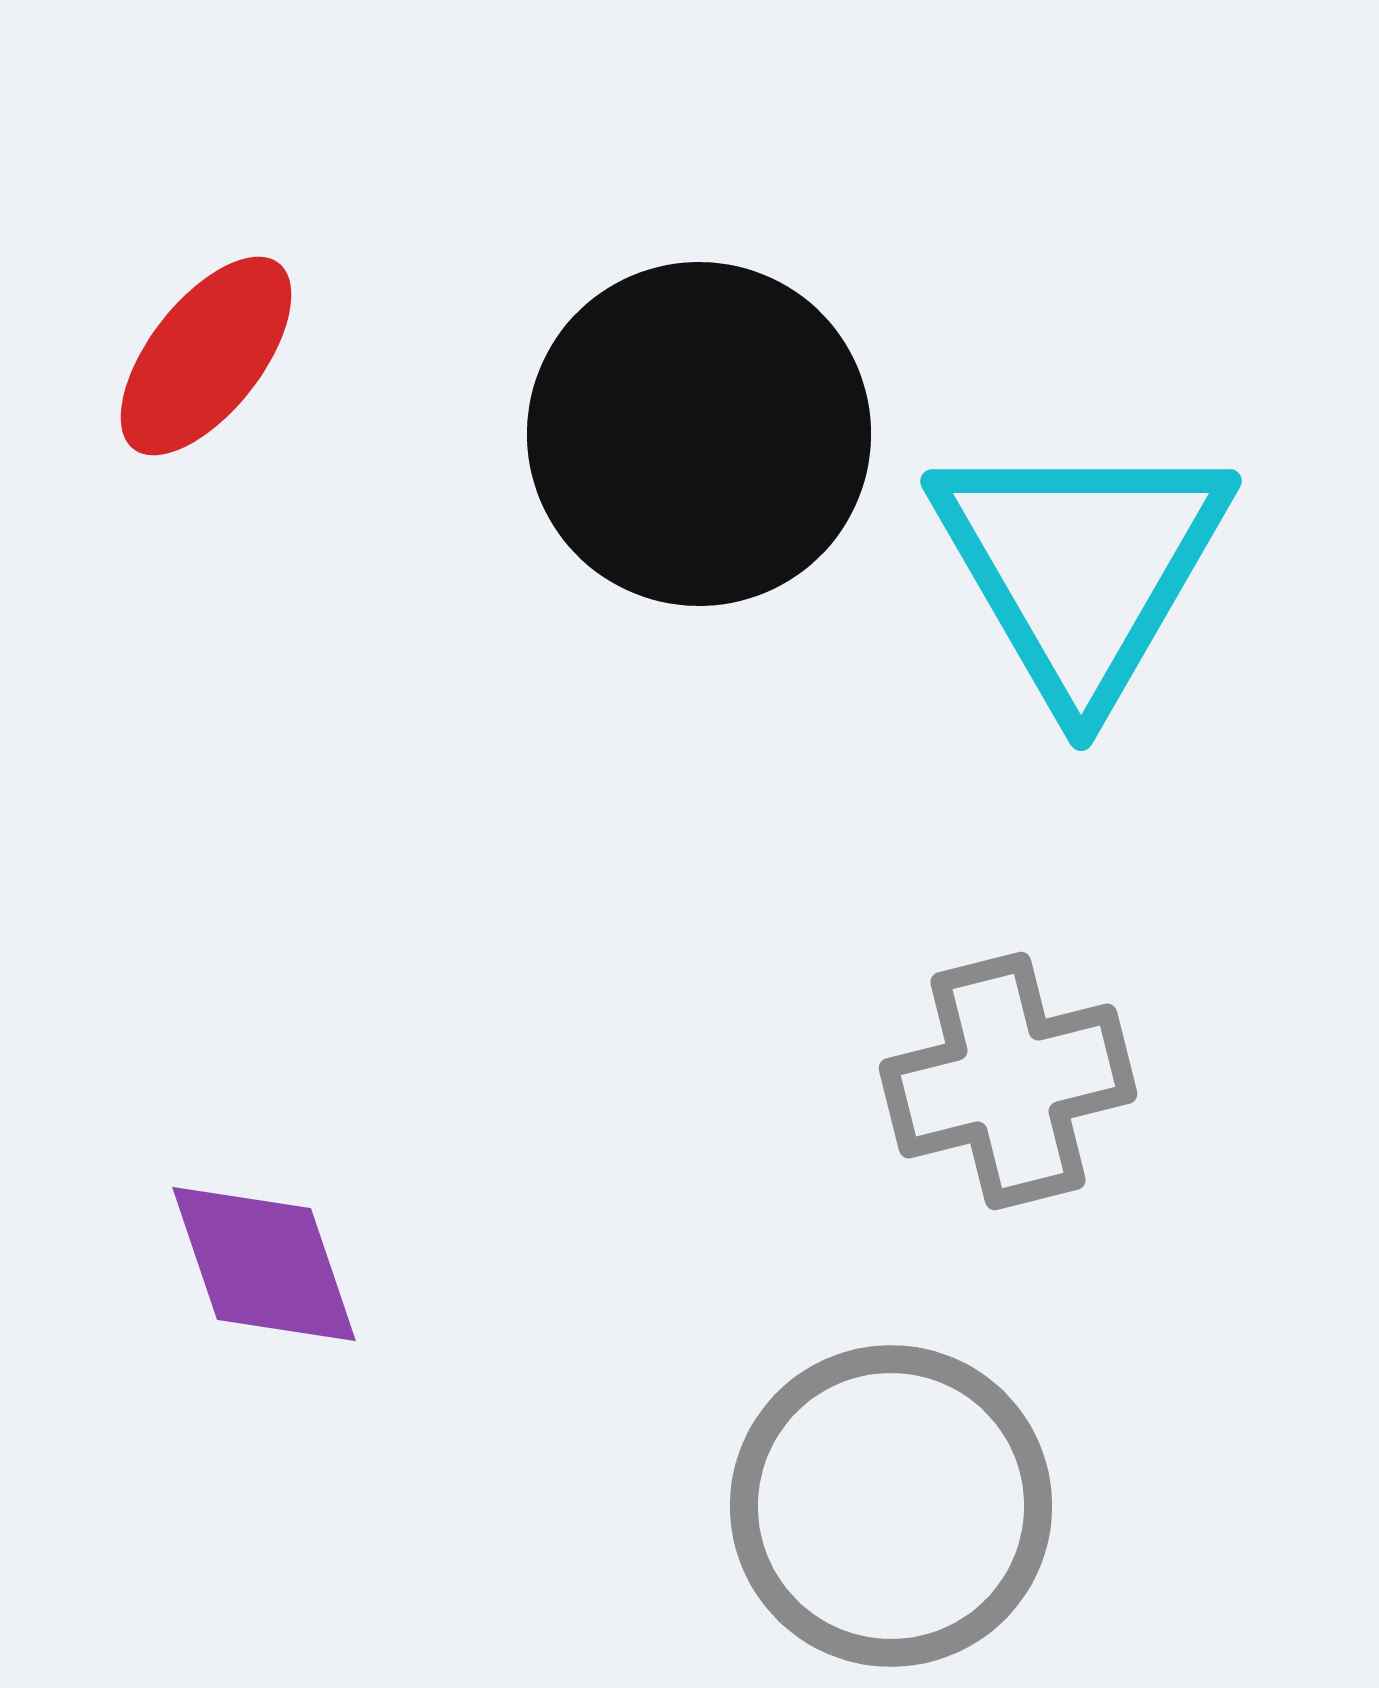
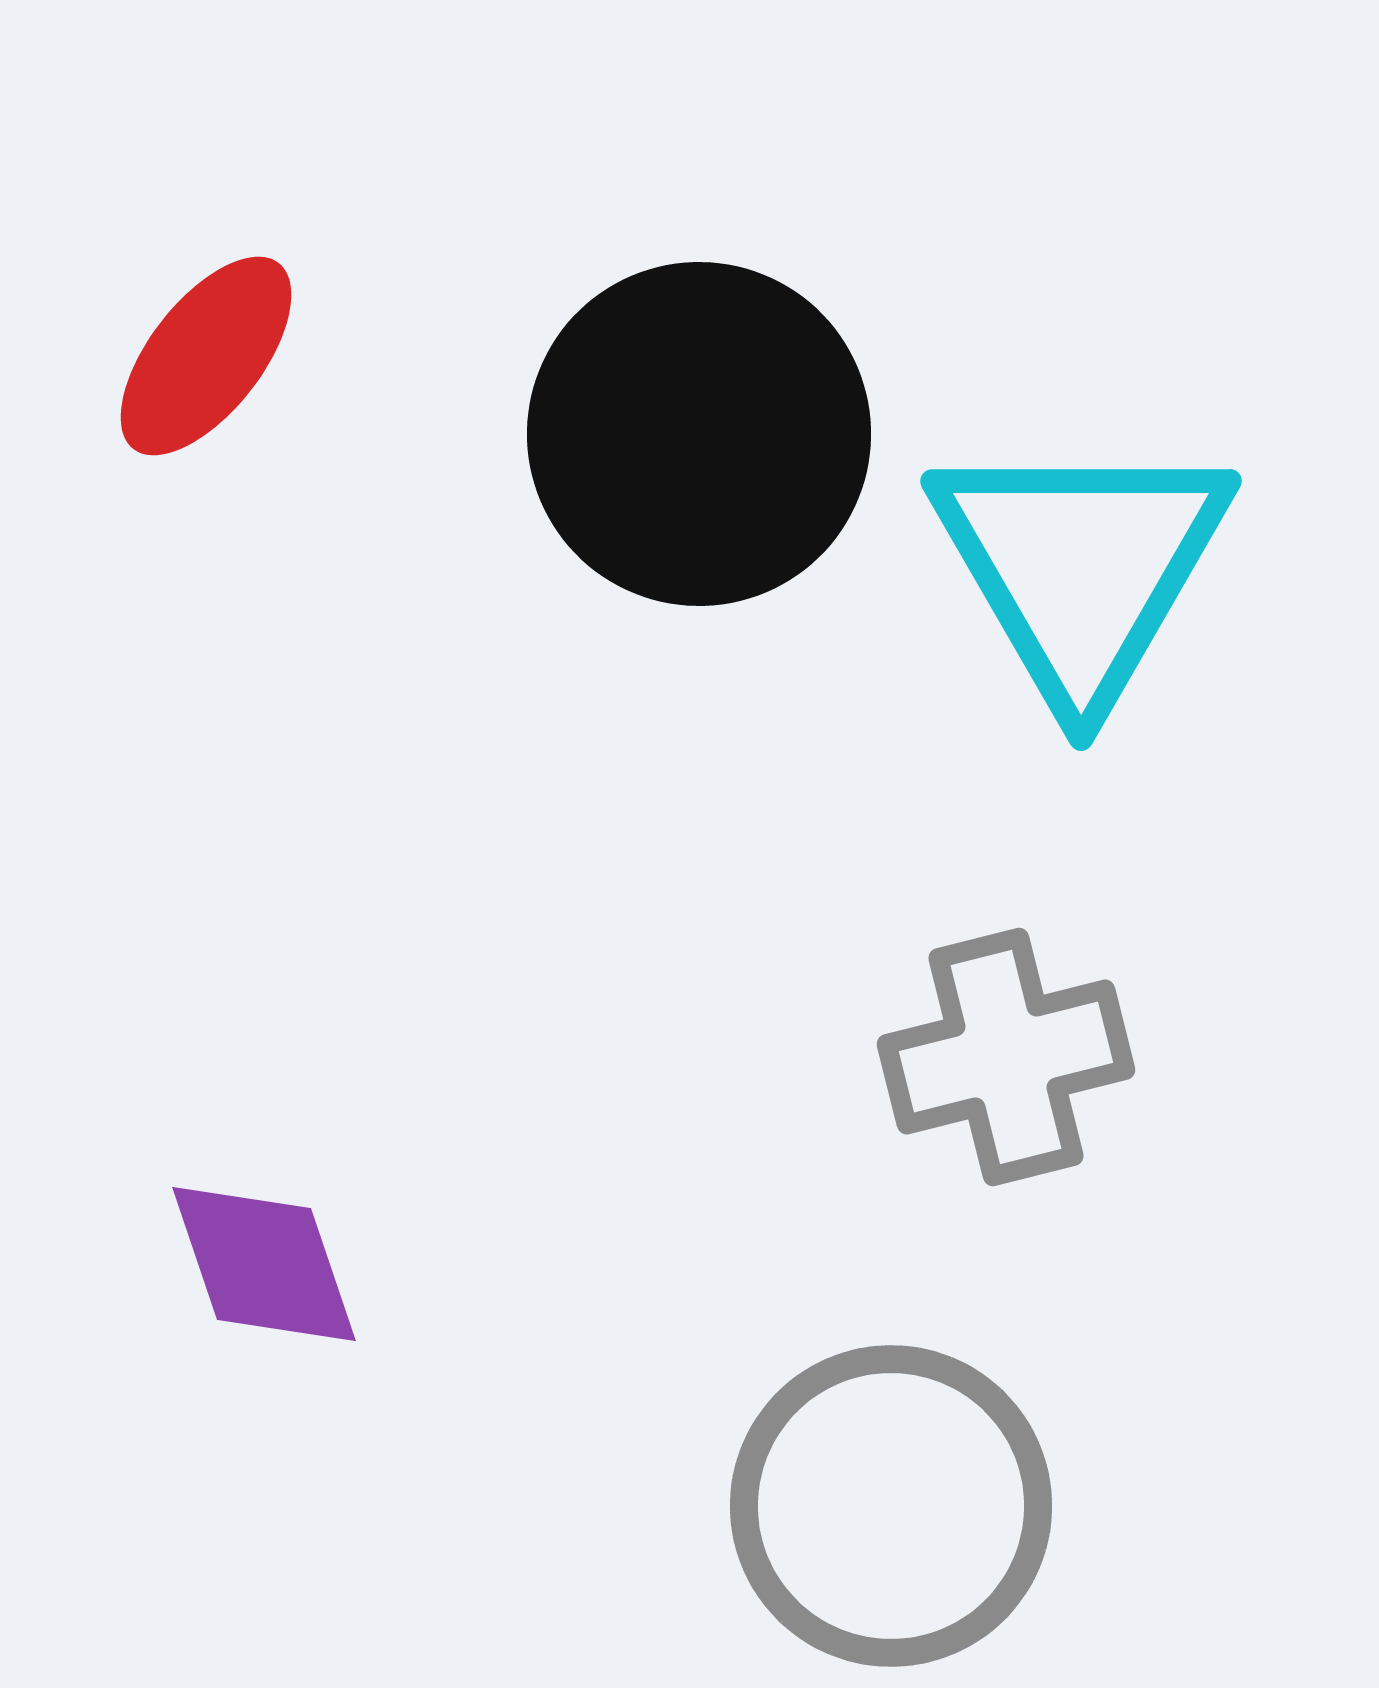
gray cross: moved 2 px left, 24 px up
